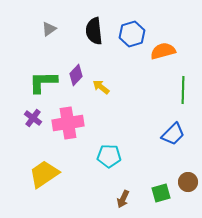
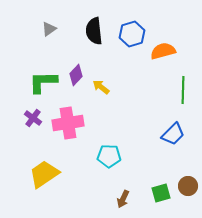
brown circle: moved 4 px down
